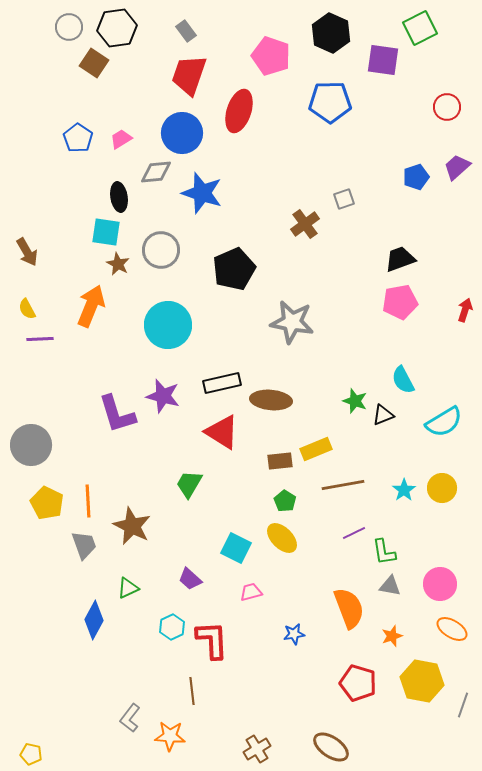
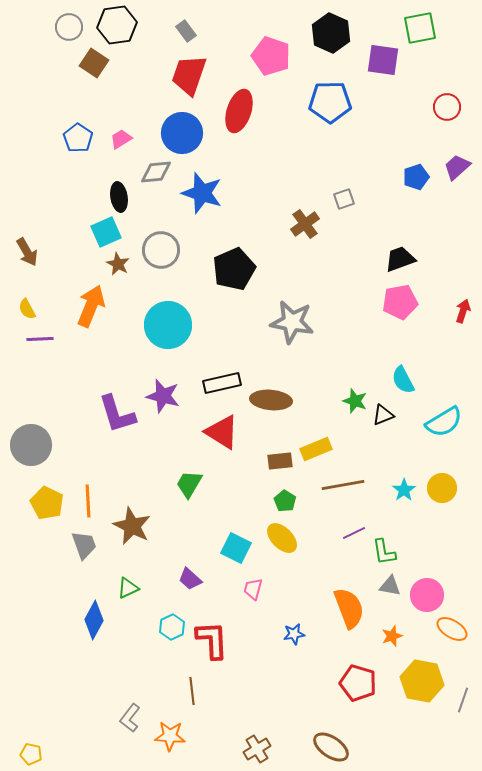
black hexagon at (117, 28): moved 3 px up
green square at (420, 28): rotated 16 degrees clockwise
cyan square at (106, 232): rotated 32 degrees counterclockwise
red arrow at (465, 310): moved 2 px left, 1 px down
pink circle at (440, 584): moved 13 px left, 11 px down
pink trapezoid at (251, 592): moved 2 px right, 3 px up; rotated 60 degrees counterclockwise
gray line at (463, 705): moved 5 px up
